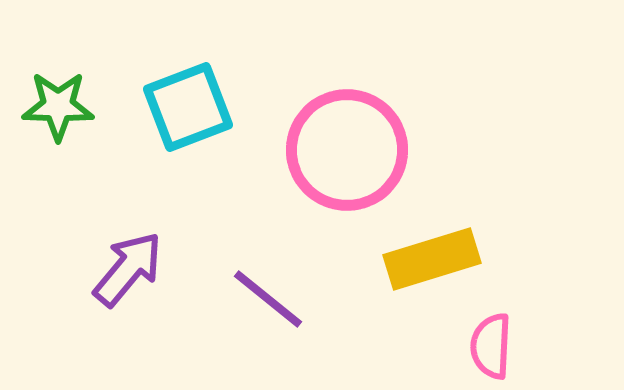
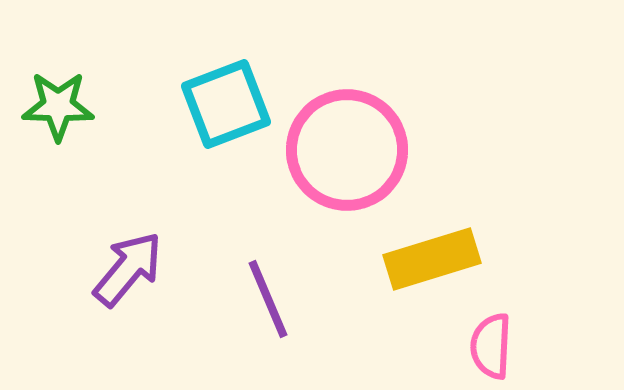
cyan square: moved 38 px right, 3 px up
purple line: rotated 28 degrees clockwise
